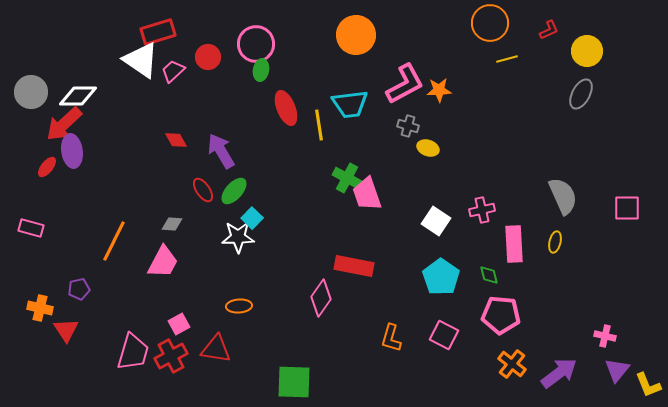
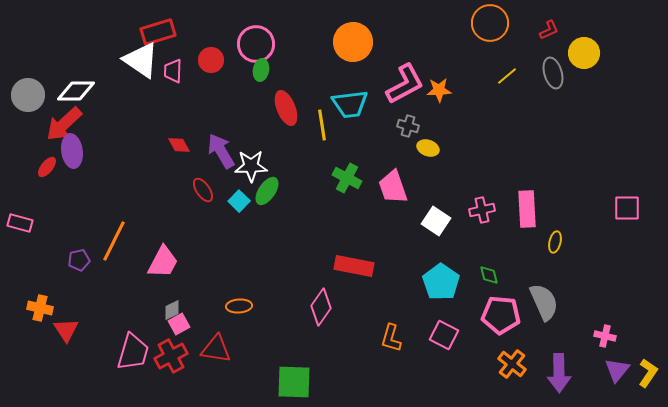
orange circle at (356, 35): moved 3 px left, 7 px down
yellow circle at (587, 51): moved 3 px left, 2 px down
red circle at (208, 57): moved 3 px right, 3 px down
yellow line at (507, 59): moved 17 px down; rotated 25 degrees counterclockwise
pink trapezoid at (173, 71): rotated 45 degrees counterclockwise
gray circle at (31, 92): moved 3 px left, 3 px down
gray ellipse at (581, 94): moved 28 px left, 21 px up; rotated 44 degrees counterclockwise
white diamond at (78, 96): moved 2 px left, 5 px up
yellow line at (319, 125): moved 3 px right
red diamond at (176, 140): moved 3 px right, 5 px down
green ellipse at (234, 191): moved 33 px right; rotated 8 degrees counterclockwise
pink trapezoid at (367, 194): moved 26 px right, 7 px up
gray semicircle at (563, 196): moved 19 px left, 106 px down
cyan square at (252, 218): moved 13 px left, 17 px up
gray diamond at (172, 224): moved 86 px down; rotated 30 degrees counterclockwise
pink rectangle at (31, 228): moved 11 px left, 5 px up
white star at (238, 237): moved 13 px right, 71 px up
pink rectangle at (514, 244): moved 13 px right, 35 px up
cyan pentagon at (441, 277): moved 5 px down
purple pentagon at (79, 289): moved 29 px up
pink diamond at (321, 298): moved 9 px down
purple arrow at (559, 373): rotated 126 degrees clockwise
yellow L-shape at (648, 385): moved 12 px up; rotated 124 degrees counterclockwise
